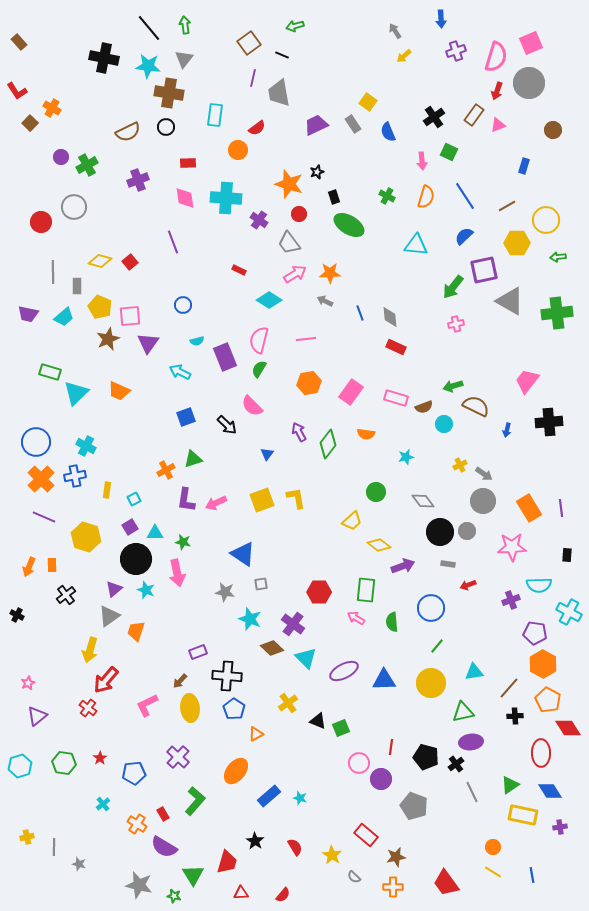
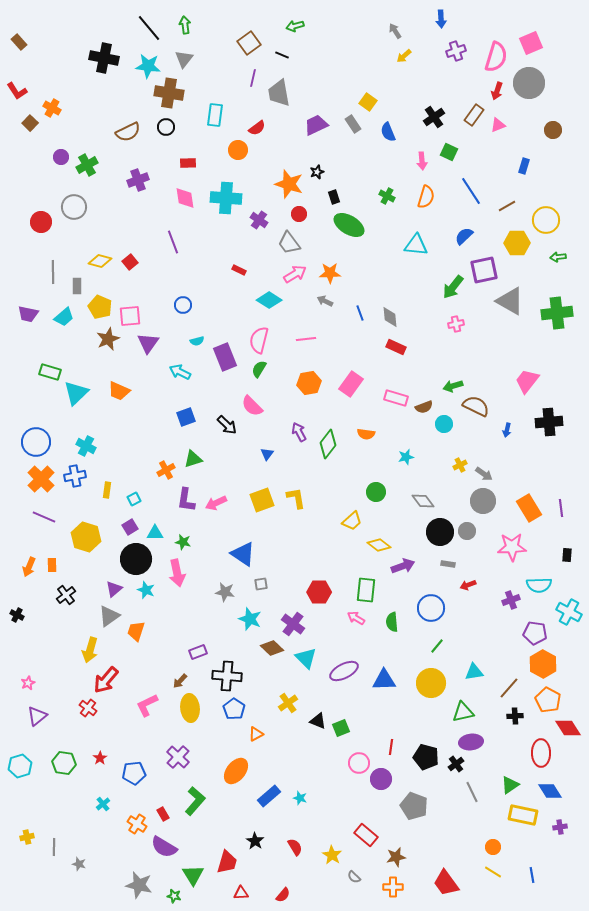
blue line at (465, 196): moved 6 px right, 5 px up
pink rectangle at (351, 392): moved 8 px up
